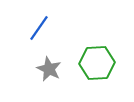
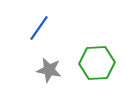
gray star: moved 1 px down; rotated 15 degrees counterclockwise
